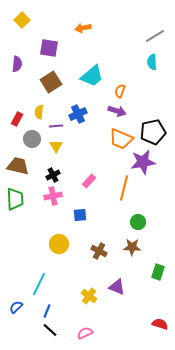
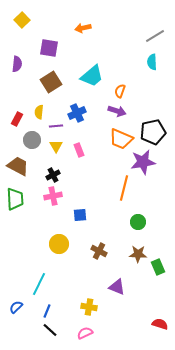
blue cross: moved 1 px left, 1 px up
gray circle: moved 1 px down
brown trapezoid: rotated 15 degrees clockwise
pink rectangle: moved 10 px left, 31 px up; rotated 64 degrees counterclockwise
brown star: moved 6 px right, 7 px down
green rectangle: moved 5 px up; rotated 42 degrees counterclockwise
yellow cross: moved 11 px down; rotated 28 degrees counterclockwise
